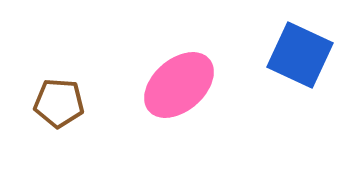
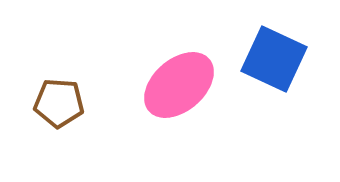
blue square: moved 26 px left, 4 px down
